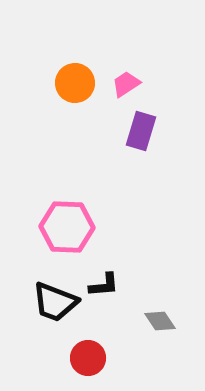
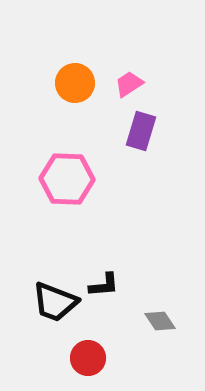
pink trapezoid: moved 3 px right
pink hexagon: moved 48 px up
